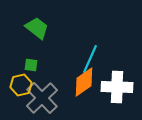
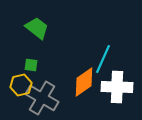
cyan line: moved 13 px right
gray cross: rotated 16 degrees counterclockwise
